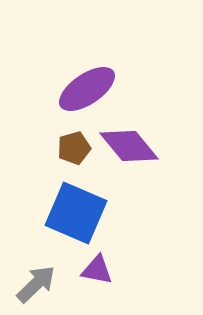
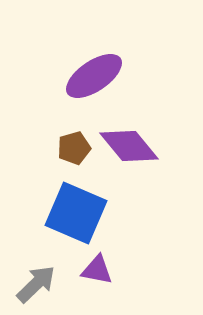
purple ellipse: moved 7 px right, 13 px up
